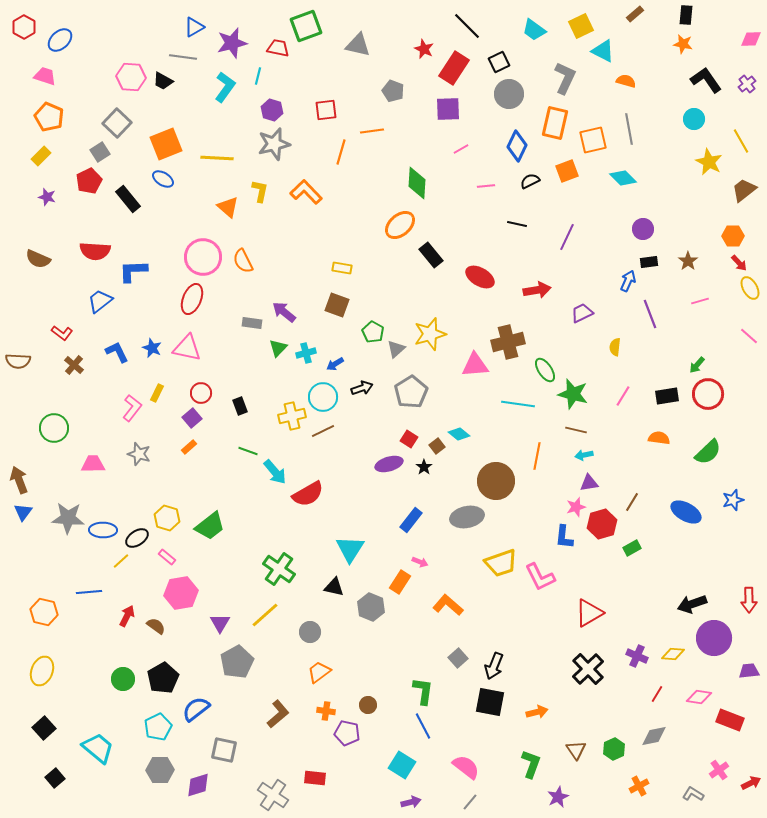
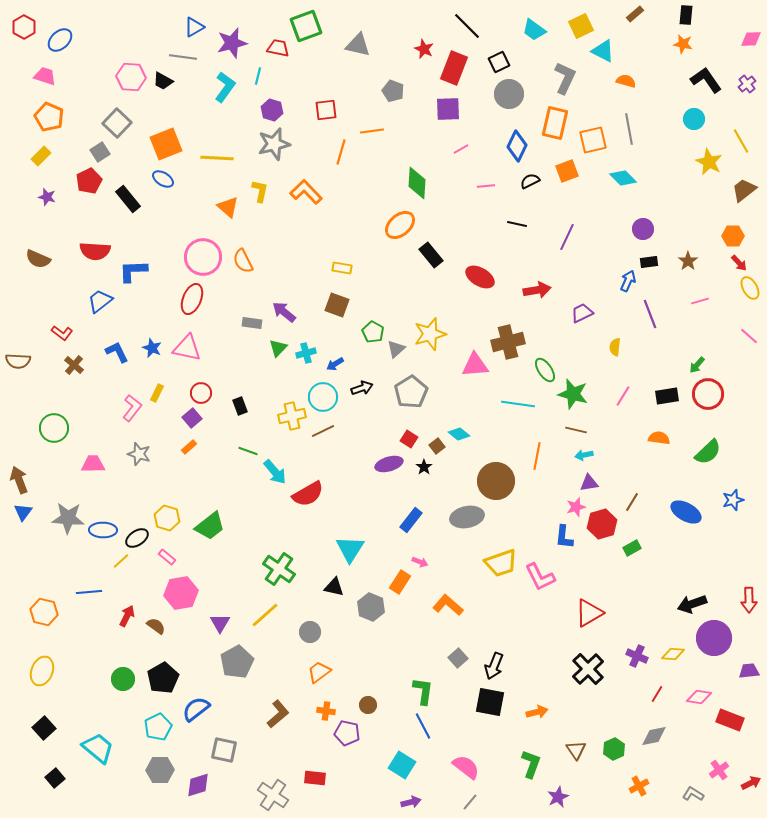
red rectangle at (454, 68): rotated 12 degrees counterclockwise
